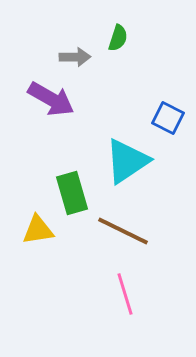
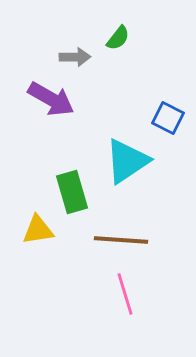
green semicircle: rotated 20 degrees clockwise
green rectangle: moved 1 px up
brown line: moved 2 px left, 9 px down; rotated 22 degrees counterclockwise
